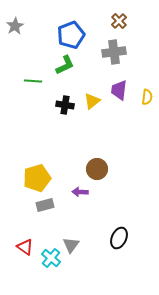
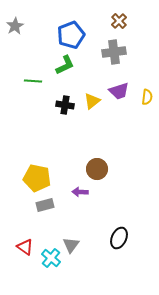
purple trapezoid: moved 1 px down; rotated 115 degrees counterclockwise
yellow pentagon: rotated 28 degrees clockwise
